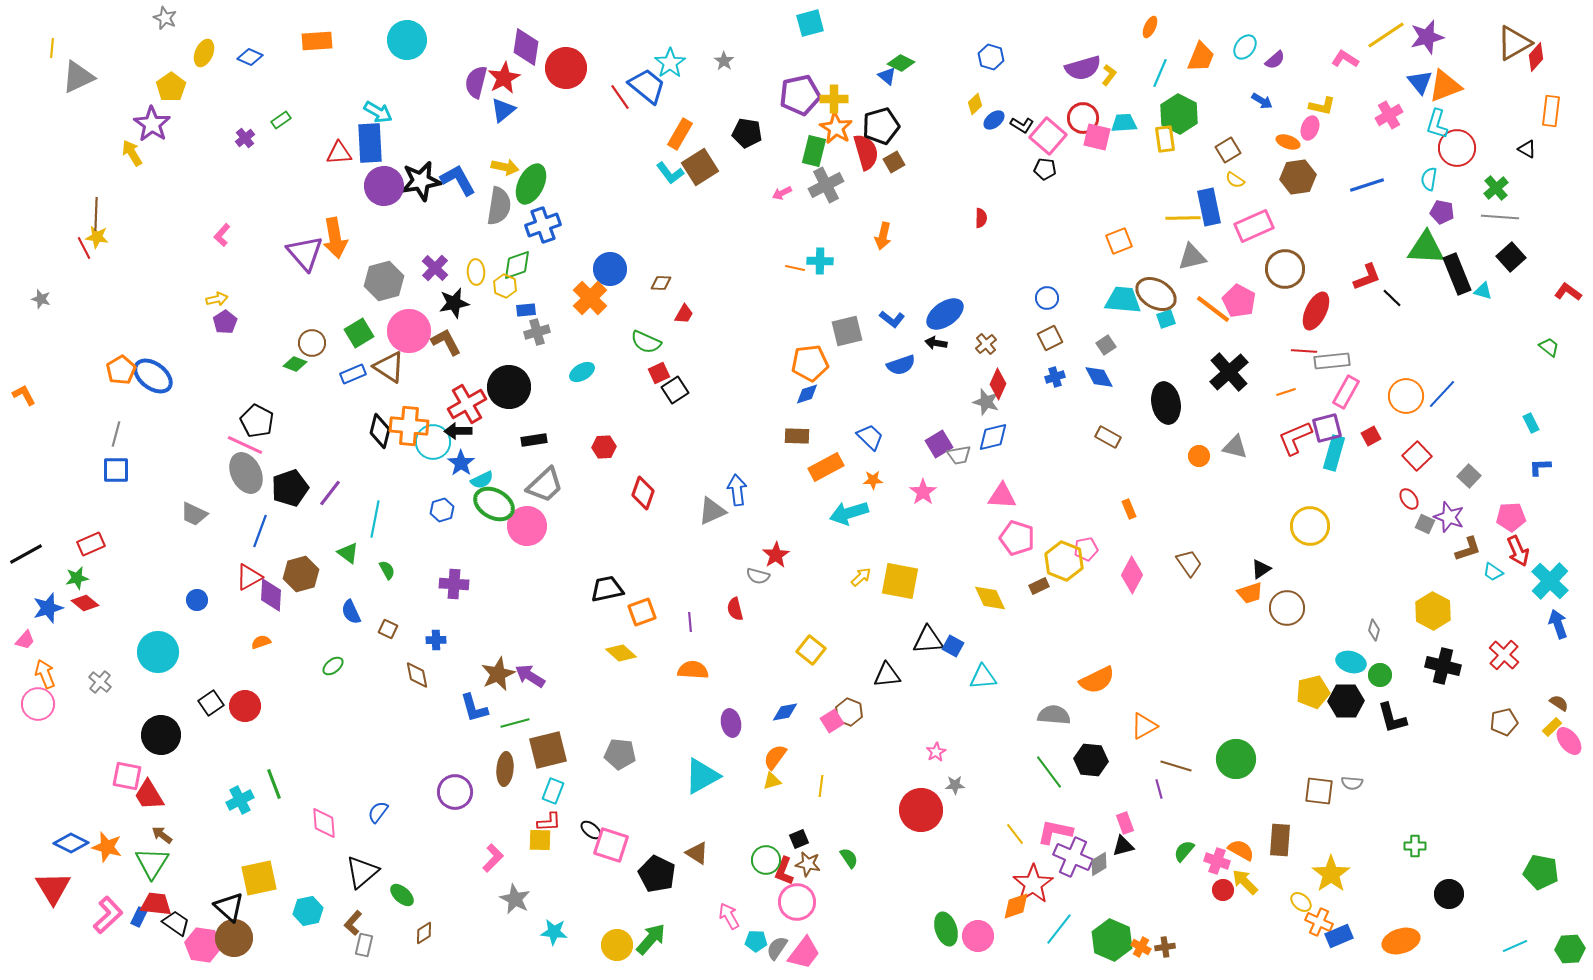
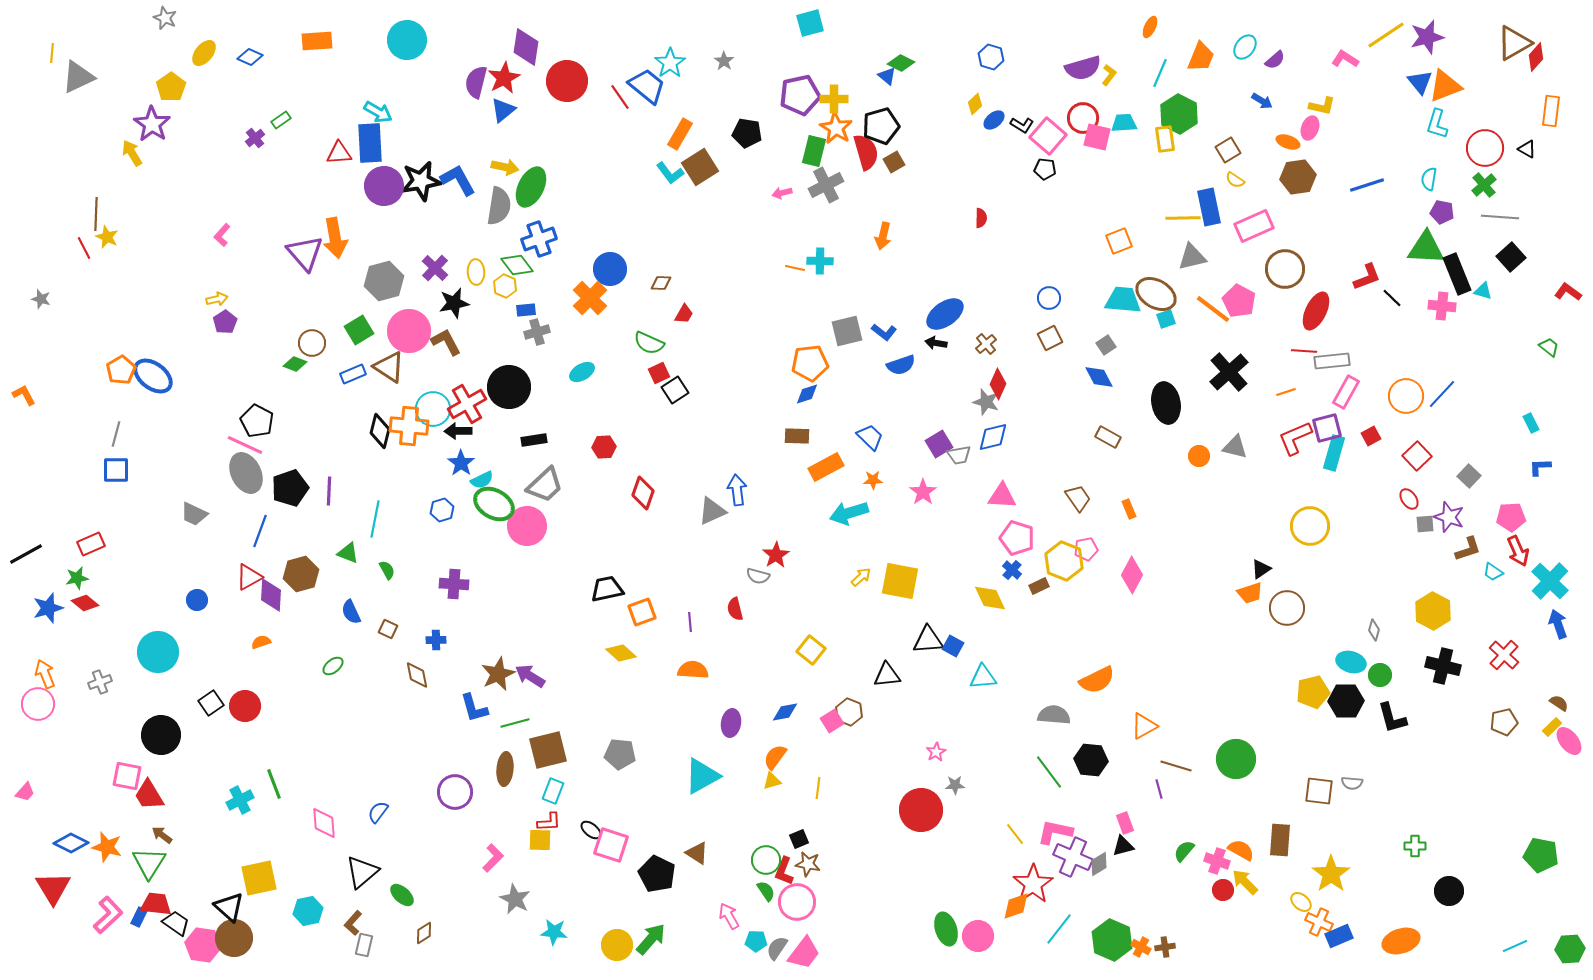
yellow line at (52, 48): moved 5 px down
yellow ellipse at (204, 53): rotated 16 degrees clockwise
red circle at (566, 68): moved 1 px right, 13 px down
pink cross at (1389, 115): moved 53 px right, 191 px down; rotated 36 degrees clockwise
purple cross at (245, 138): moved 10 px right
red circle at (1457, 148): moved 28 px right
green ellipse at (531, 184): moved 3 px down
green cross at (1496, 188): moved 12 px left, 3 px up
pink arrow at (782, 193): rotated 12 degrees clockwise
blue cross at (543, 225): moved 4 px left, 14 px down
yellow star at (97, 237): moved 10 px right; rotated 15 degrees clockwise
green diamond at (517, 265): rotated 72 degrees clockwise
blue circle at (1047, 298): moved 2 px right
blue L-shape at (892, 319): moved 8 px left, 13 px down
green square at (359, 333): moved 3 px up
green semicircle at (646, 342): moved 3 px right, 1 px down
blue cross at (1055, 377): moved 43 px left, 193 px down; rotated 30 degrees counterclockwise
cyan circle at (433, 442): moved 33 px up
purple line at (330, 493): moved 1 px left, 2 px up; rotated 36 degrees counterclockwise
gray square at (1425, 524): rotated 30 degrees counterclockwise
green triangle at (348, 553): rotated 15 degrees counterclockwise
brown trapezoid at (1189, 563): moved 111 px left, 65 px up
pink trapezoid at (25, 640): moved 152 px down
gray cross at (100, 682): rotated 30 degrees clockwise
purple ellipse at (731, 723): rotated 20 degrees clockwise
yellow line at (821, 786): moved 3 px left, 2 px down
green semicircle at (849, 858): moved 83 px left, 33 px down
green triangle at (152, 863): moved 3 px left
green pentagon at (1541, 872): moved 17 px up
black circle at (1449, 894): moved 3 px up
